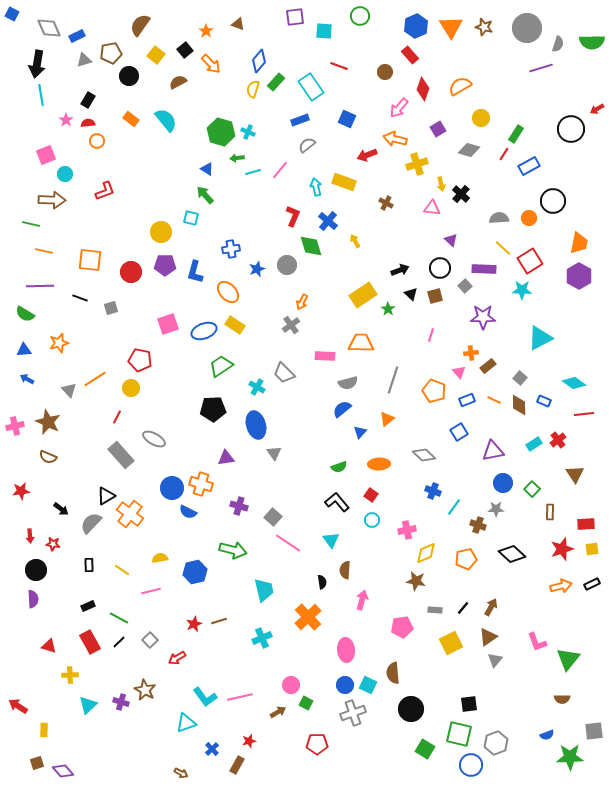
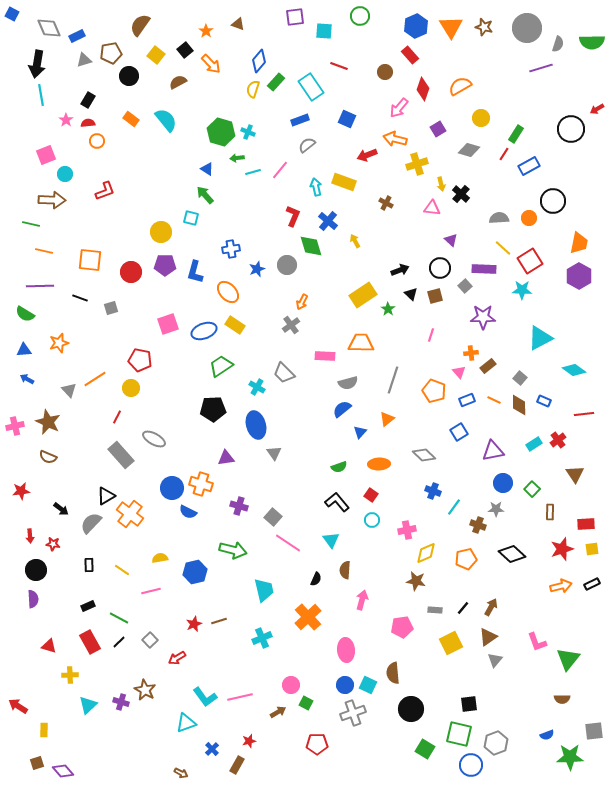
cyan diamond at (574, 383): moved 13 px up
black semicircle at (322, 582): moved 6 px left, 3 px up; rotated 32 degrees clockwise
